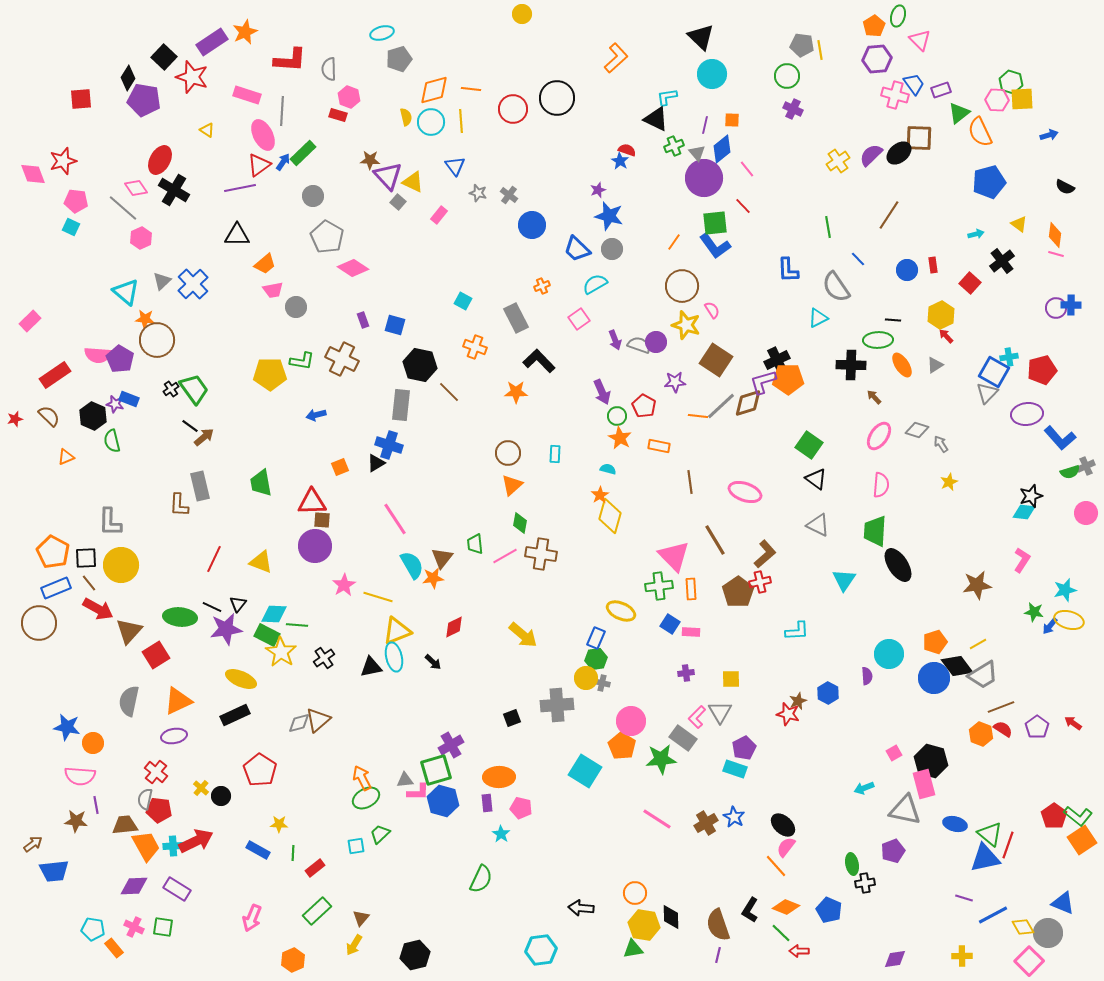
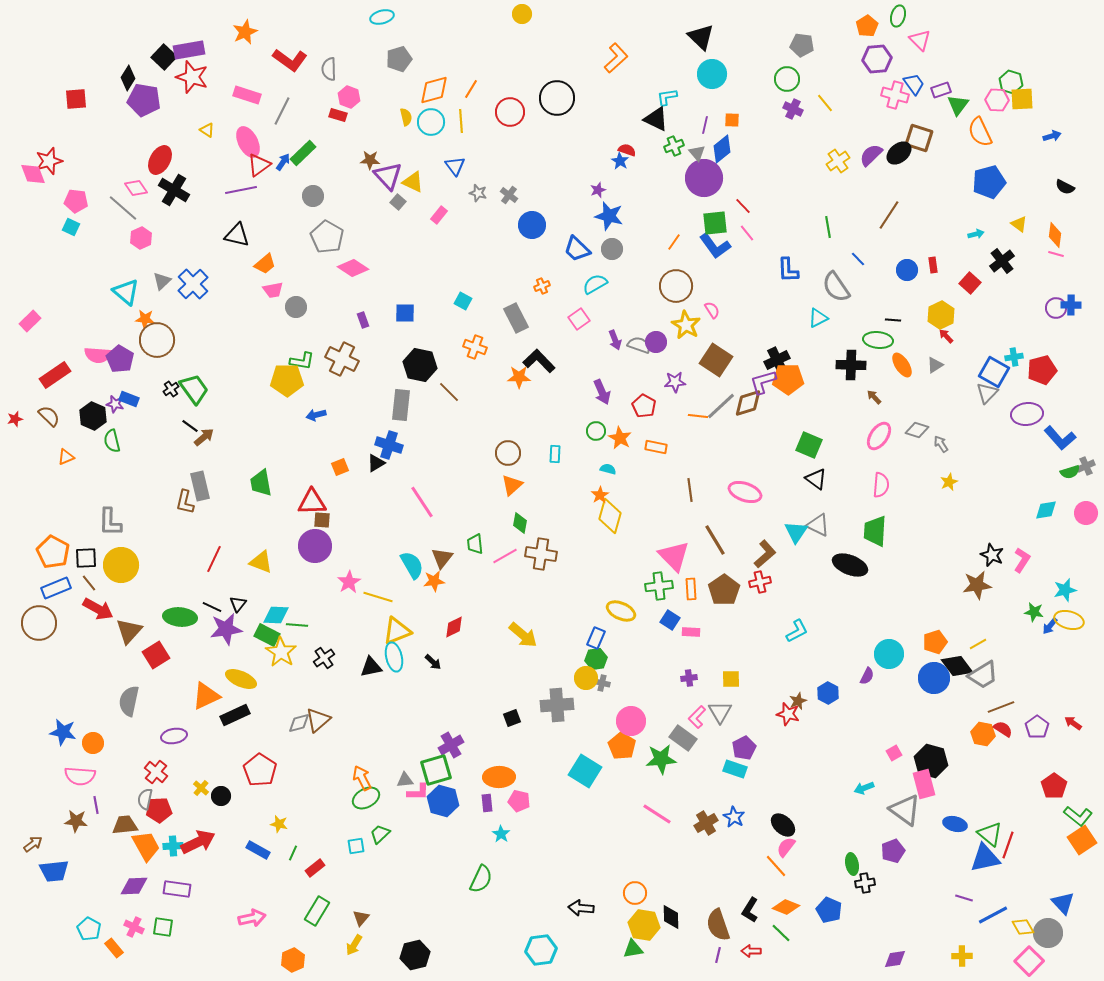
orange pentagon at (874, 26): moved 7 px left
cyan ellipse at (382, 33): moved 16 px up
purple rectangle at (212, 42): moved 23 px left, 8 px down; rotated 24 degrees clockwise
yellow line at (820, 50): moved 5 px right, 53 px down; rotated 30 degrees counterclockwise
red L-shape at (290, 60): rotated 32 degrees clockwise
green circle at (787, 76): moved 3 px down
orange line at (471, 89): rotated 66 degrees counterclockwise
red square at (81, 99): moved 5 px left
red circle at (513, 109): moved 3 px left, 3 px down
gray line at (282, 111): rotated 24 degrees clockwise
green triangle at (959, 113): moved 1 px left, 8 px up; rotated 15 degrees counterclockwise
pink ellipse at (263, 135): moved 15 px left, 7 px down
blue arrow at (1049, 135): moved 3 px right, 1 px down
brown square at (919, 138): rotated 16 degrees clockwise
red star at (63, 161): moved 14 px left
pink line at (747, 169): moved 64 px down
purple line at (240, 188): moved 1 px right, 2 px down
black triangle at (237, 235): rotated 12 degrees clockwise
brown circle at (682, 286): moved 6 px left
blue square at (395, 325): moved 10 px right, 12 px up; rotated 15 degrees counterclockwise
yellow star at (686, 325): rotated 12 degrees clockwise
green ellipse at (878, 340): rotated 8 degrees clockwise
cyan cross at (1009, 357): moved 5 px right
yellow pentagon at (270, 374): moved 17 px right, 6 px down
orange star at (516, 392): moved 3 px right, 15 px up
green circle at (617, 416): moved 21 px left, 15 px down
green square at (809, 445): rotated 12 degrees counterclockwise
orange rectangle at (659, 446): moved 3 px left, 1 px down
brown line at (690, 482): moved 8 px down
black star at (1031, 496): moved 39 px left, 59 px down; rotated 30 degrees counterclockwise
brown L-shape at (179, 505): moved 6 px right, 3 px up; rotated 10 degrees clockwise
cyan diamond at (1024, 512): moved 22 px right, 2 px up; rotated 15 degrees counterclockwise
pink line at (395, 519): moved 27 px right, 17 px up
black ellipse at (898, 565): moved 48 px left; rotated 36 degrees counterclockwise
orange star at (433, 578): moved 1 px right, 3 px down
cyan triangle at (844, 580): moved 48 px left, 48 px up
pink star at (344, 585): moved 5 px right, 3 px up
brown pentagon at (738, 592): moved 14 px left, 2 px up
cyan diamond at (274, 614): moved 2 px right, 1 px down
blue square at (670, 624): moved 4 px up
cyan L-shape at (797, 631): rotated 25 degrees counterclockwise
purple cross at (686, 673): moved 3 px right, 5 px down
purple semicircle at (867, 676): rotated 30 degrees clockwise
orange triangle at (178, 701): moved 28 px right, 5 px up
blue star at (67, 727): moved 4 px left, 5 px down
orange hexagon at (981, 734): moved 2 px right; rotated 10 degrees counterclockwise
pink pentagon at (521, 808): moved 2 px left, 7 px up
red pentagon at (159, 810): rotated 10 degrees counterclockwise
gray triangle at (905, 810): rotated 24 degrees clockwise
red pentagon at (1054, 816): moved 30 px up
pink line at (657, 819): moved 5 px up
yellow star at (279, 824): rotated 12 degrees clockwise
red arrow at (196, 841): moved 2 px right, 1 px down
green line at (293, 853): rotated 21 degrees clockwise
purple rectangle at (177, 889): rotated 24 degrees counterclockwise
blue triangle at (1063, 903): rotated 25 degrees clockwise
green rectangle at (317, 911): rotated 16 degrees counterclockwise
pink arrow at (252, 918): rotated 124 degrees counterclockwise
cyan pentagon at (93, 929): moved 4 px left; rotated 20 degrees clockwise
red arrow at (799, 951): moved 48 px left
